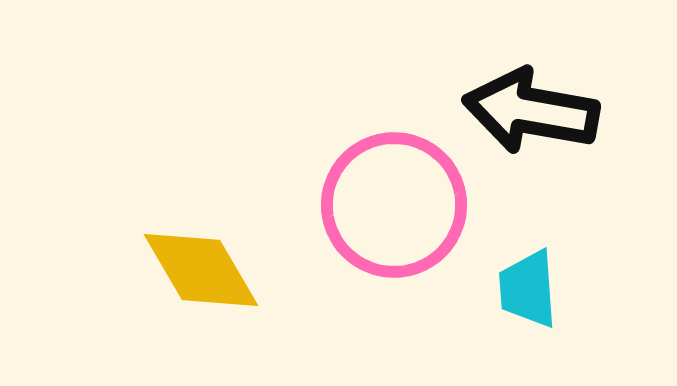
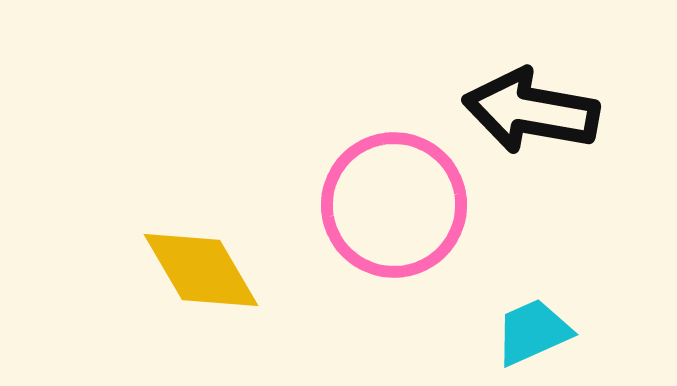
cyan trapezoid: moved 5 px right, 43 px down; rotated 70 degrees clockwise
